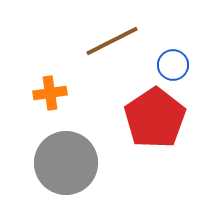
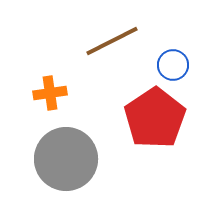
gray circle: moved 4 px up
